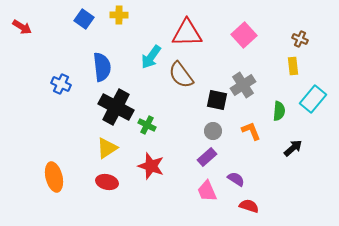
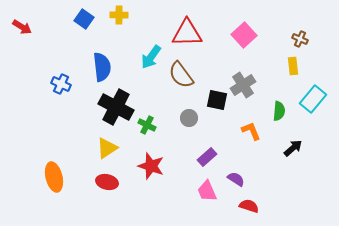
gray circle: moved 24 px left, 13 px up
